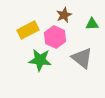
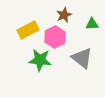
pink hexagon: rotated 10 degrees clockwise
